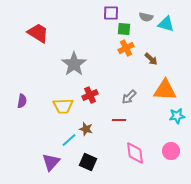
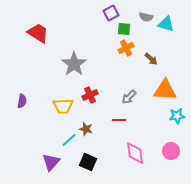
purple square: rotated 28 degrees counterclockwise
